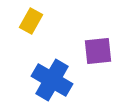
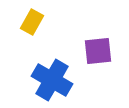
yellow rectangle: moved 1 px right, 1 px down
